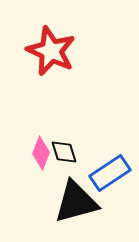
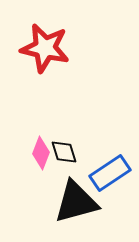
red star: moved 6 px left, 3 px up; rotated 12 degrees counterclockwise
